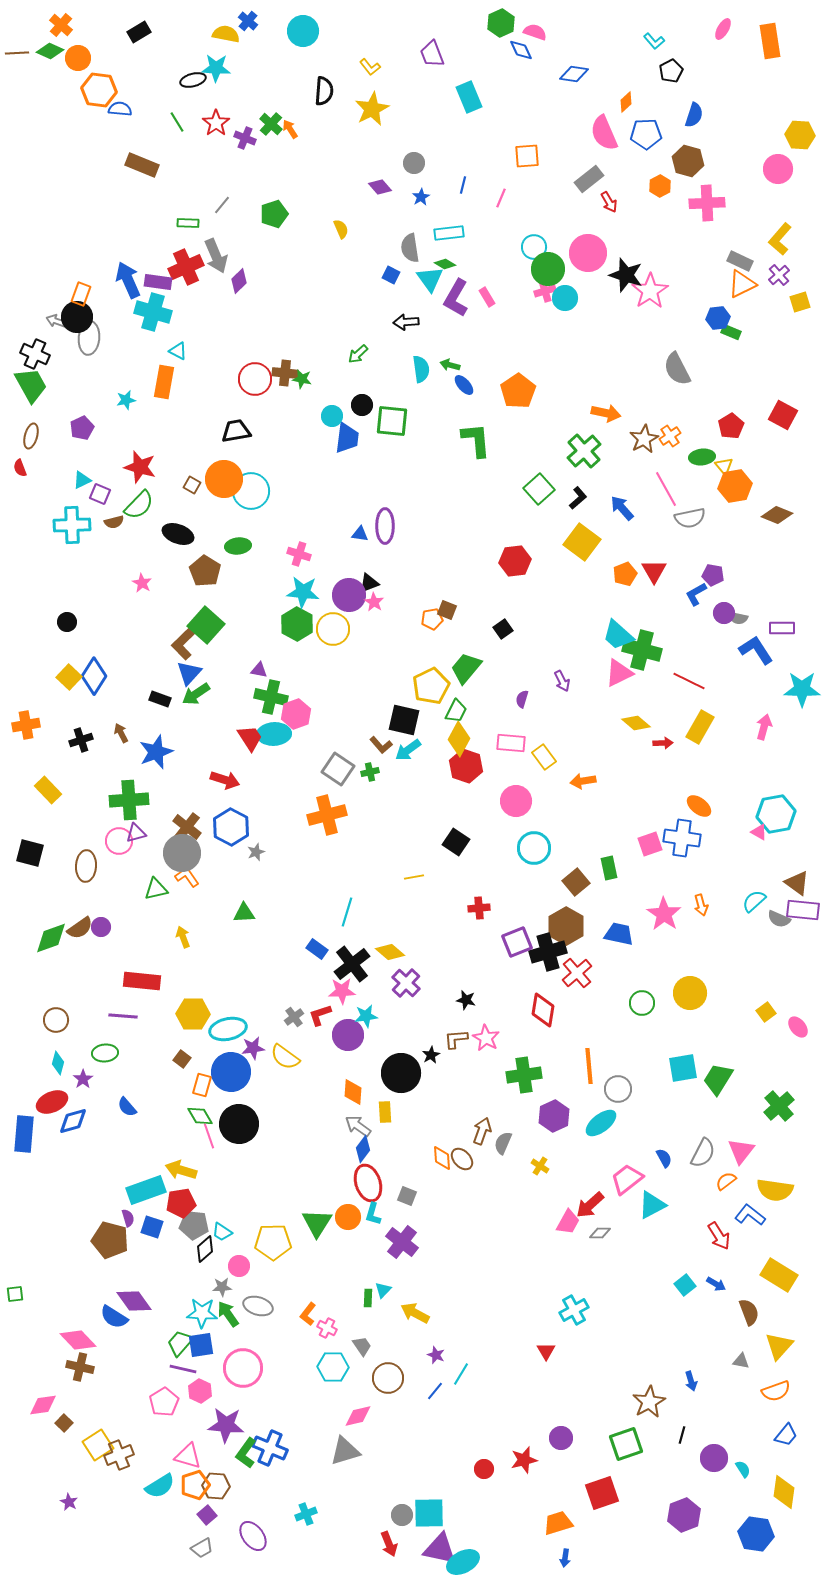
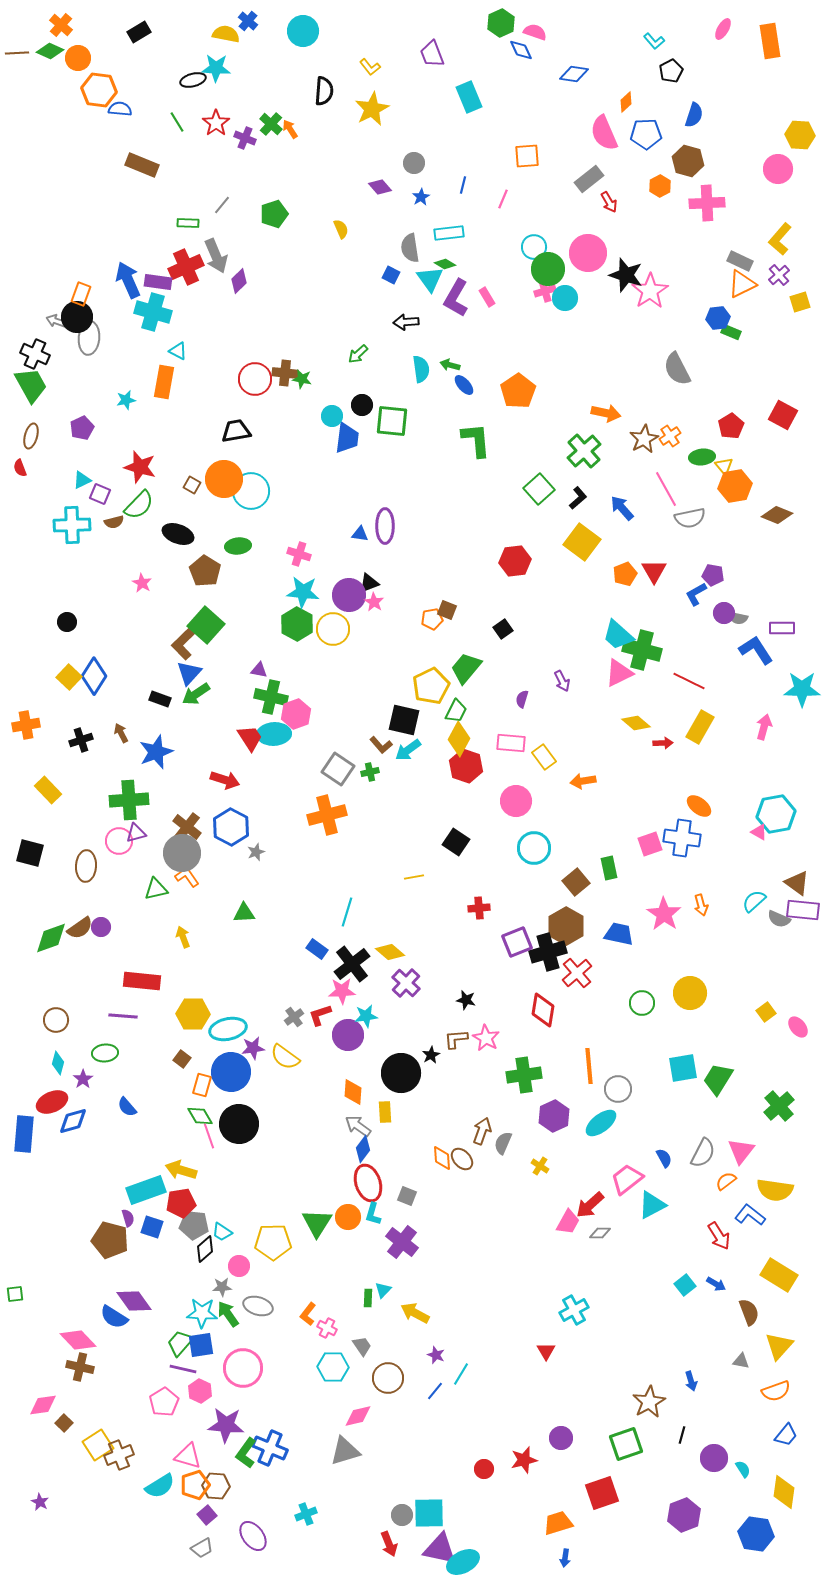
pink line at (501, 198): moved 2 px right, 1 px down
purple star at (69, 1502): moved 29 px left
